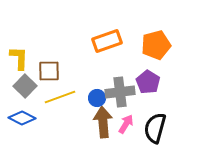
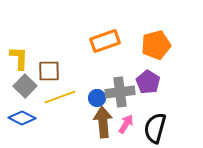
orange rectangle: moved 2 px left
